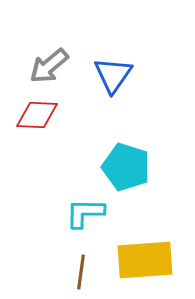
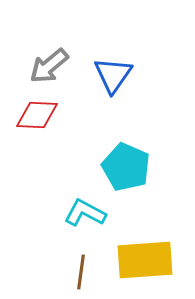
cyan pentagon: rotated 6 degrees clockwise
cyan L-shape: rotated 27 degrees clockwise
